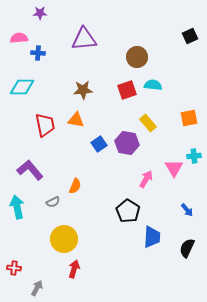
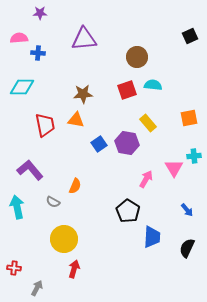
brown star: moved 4 px down
gray semicircle: rotated 56 degrees clockwise
